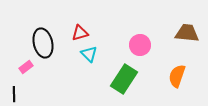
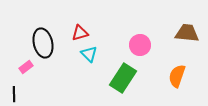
green rectangle: moved 1 px left, 1 px up
